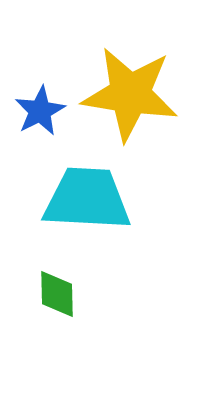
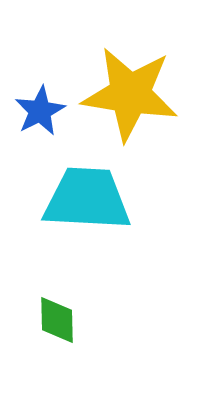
green diamond: moved 26 px down
